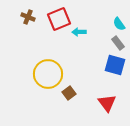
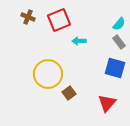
red square: moved 1 px down
cyan semicircle: rotated 104 degrees counterclockwise
cyan arrow: moved 9 px down
gray rectangle: moved 1 px right, 1 px up
blue square: moved 3 px down
red triangle: rotated 18 degrees clockwise
